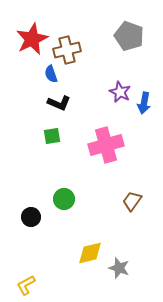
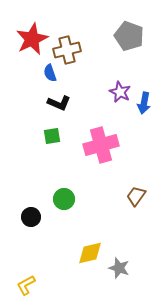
blue semicircle: moved 1 px left, 1 px up
pink cross: moved 5 px left
brown trapezoid: moved 4 px right, 5 px up
